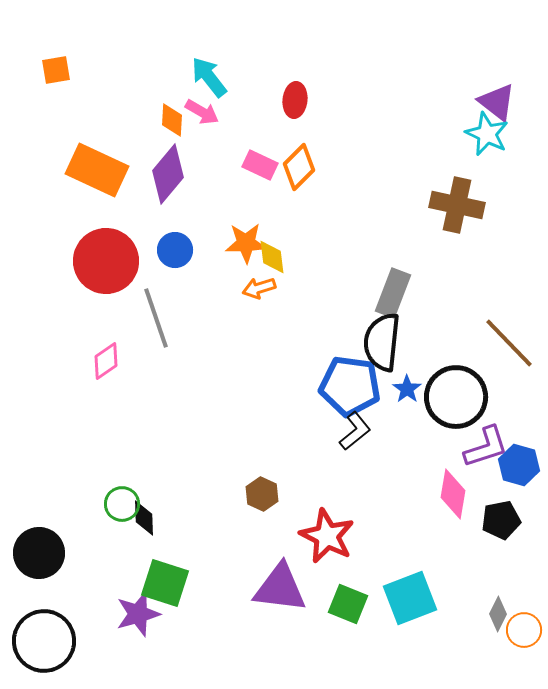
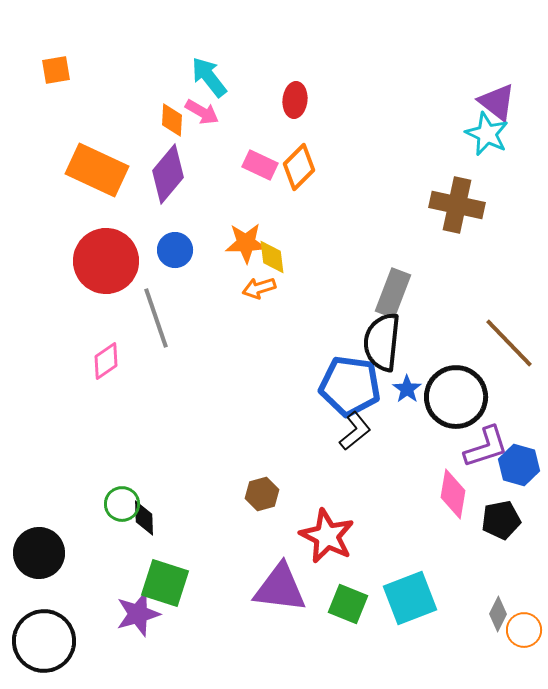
brown hexagon at (262, 494): rotated 20 degrees clockwise
